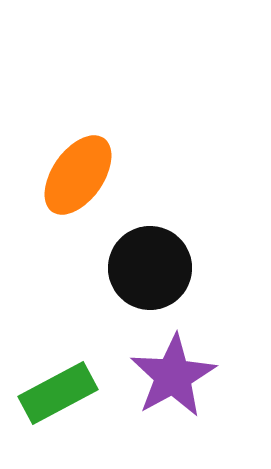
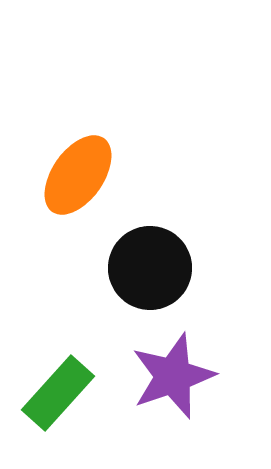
purple star: rotated 10 degrees clockwise
green rectangle: rotated 20 degrees counterclockwise
